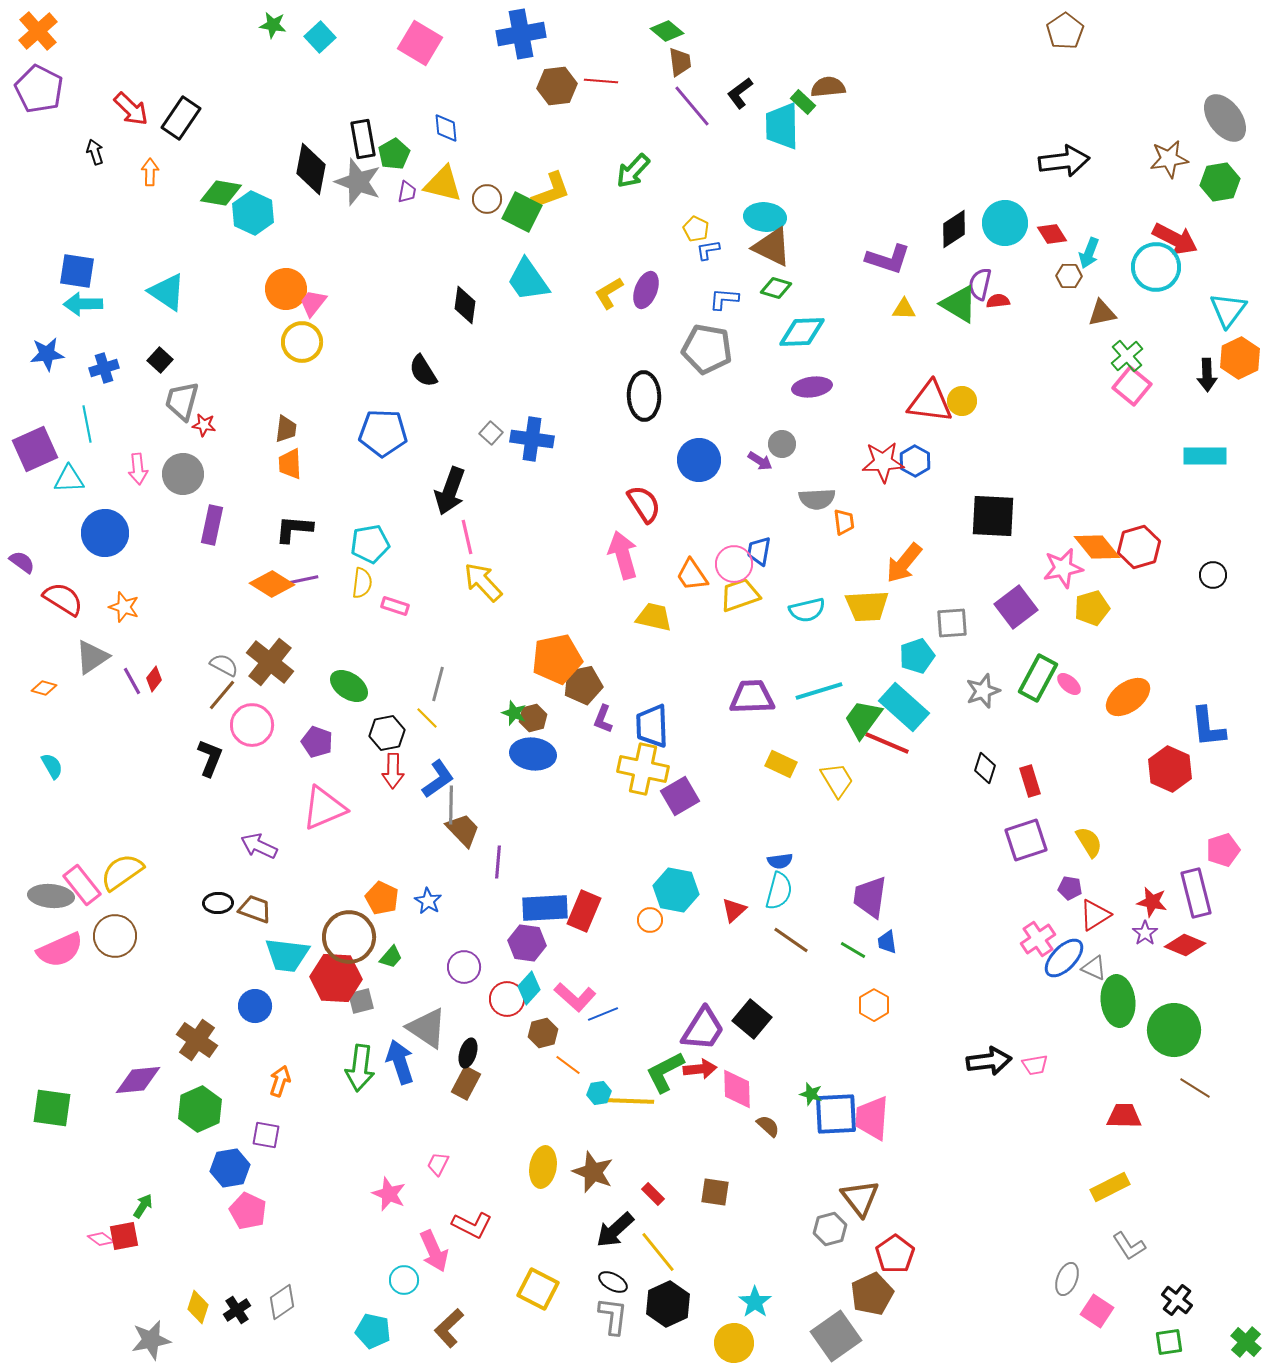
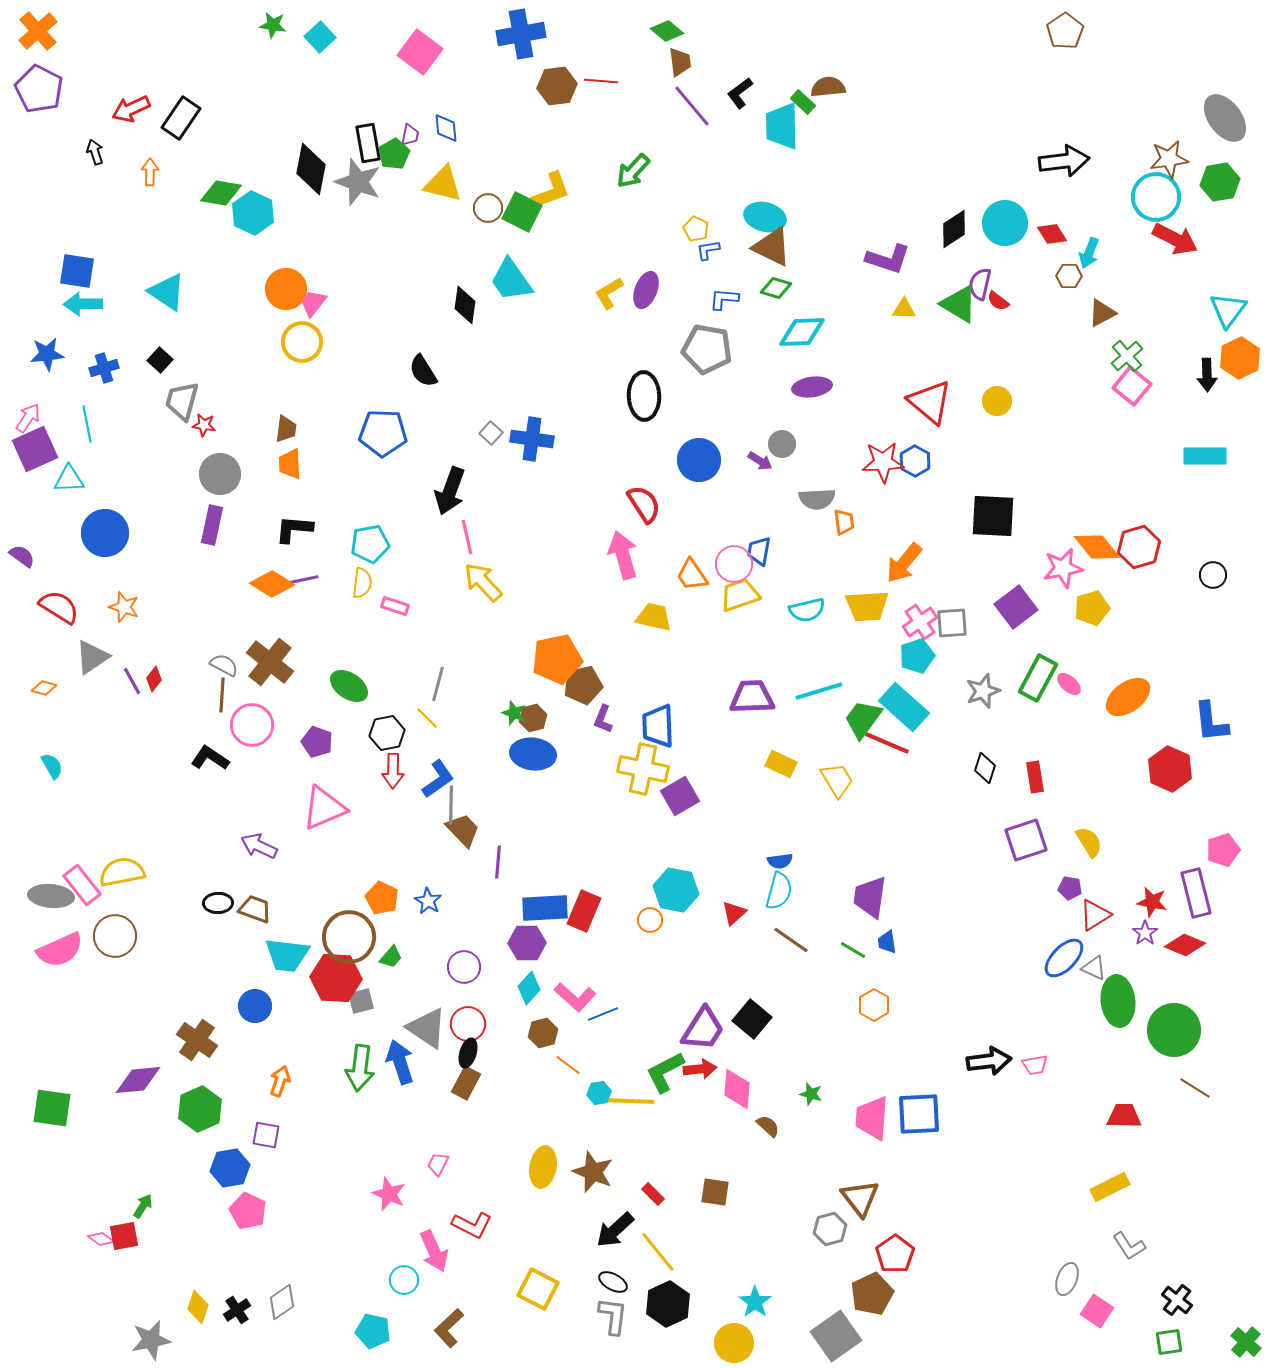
pink square at (420, 43): moved 9 px down; rotated 6 degrees clockwise
red arrow at (131, 109): rotated 111 degrees clockwise
black rectangle at (363, 139): moved 5 px right, 4 px down
purple trapezoid at (407, 192): moved 3 px right, 57 px up
brown circle at (487, 199): moved 1 px right, 9 px down
cyan ellipse at (765, 217): rotated 9 degrees clockwise
cyan circle at (1156, 267): moved 70 px up
cyan trapezoid at (528, 280): moved 17 px left
red semicircle at (998, 301): rotated 135 degrees counterclockwise
brown triangle at (1102, 313): rotated 16 degrees counterclockwise
yellow circle at (962, 401): moved 35 px right
red triangle at (930, 402): rotated 33 degrees clockwise
pink arrow at (138, 469): moved 110 px left, 51 px up; rotated 140 degrees counterclockwise
gray circle at (183, 474): moved 37 px right
purple semicircle at (22, 562): moved 6 px up
red semicircle at (63, 599): moved 4 px left, 8 px down
brown line at (222, 695): rotated 36 degrees counterclockwise
blue trapezoid at (652, 726): moved 6 px right
blue L-shape at (1208, 727): moved 3 px right, 5 px up
black L-shape at (210, 758): rotated 78 degrees counterclockwise
red rectangle at (1030, 781): moved 5 px right, 4 px up; rotated 8 degrees clockwise
yellow semicircle at (122, 872): rotated 24 degrees clockwise
red triangle at (734, 910): moved 3 px down
pink cross at (1038, 939): moved 118 px left, 317 px up
purple hexagon at (527, 943): rotated 9 degrees counterclockwise
red circle at (507, 999): moved 39 px left, 25 px down
pink diamond at (737, 1089): rotated 6 degrees clockwise
blue square at (836, 1114): moved 83 px right
